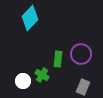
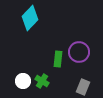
purple circle: moved 2 px left, 2 px up
green cross: moved 6 px down
